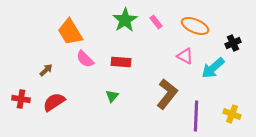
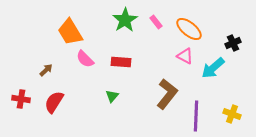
orange ellipse: moved 6 px left, 3 px down; rotated 16 degrees clockwise
red semicircle: rotated 25 degrees counterclockwise
